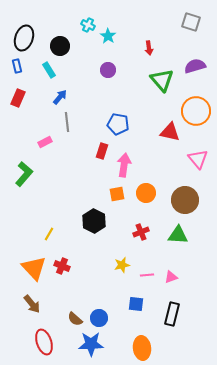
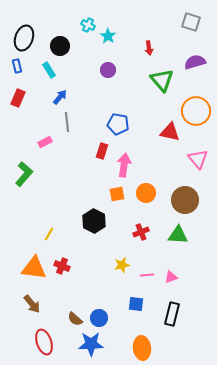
purple semicircle at (195, 66): moved 4 px up
orange triangle at (34, 268): rotated 40 degrees counterclockwise
